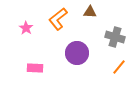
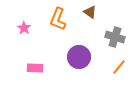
brown triangle: rotated 32 degrees clockwise
orange L-shape: rotated 30 degrees counterclockwise
pink star: moved 2 px left
purple circle: moved 2 px right, 4 px down
